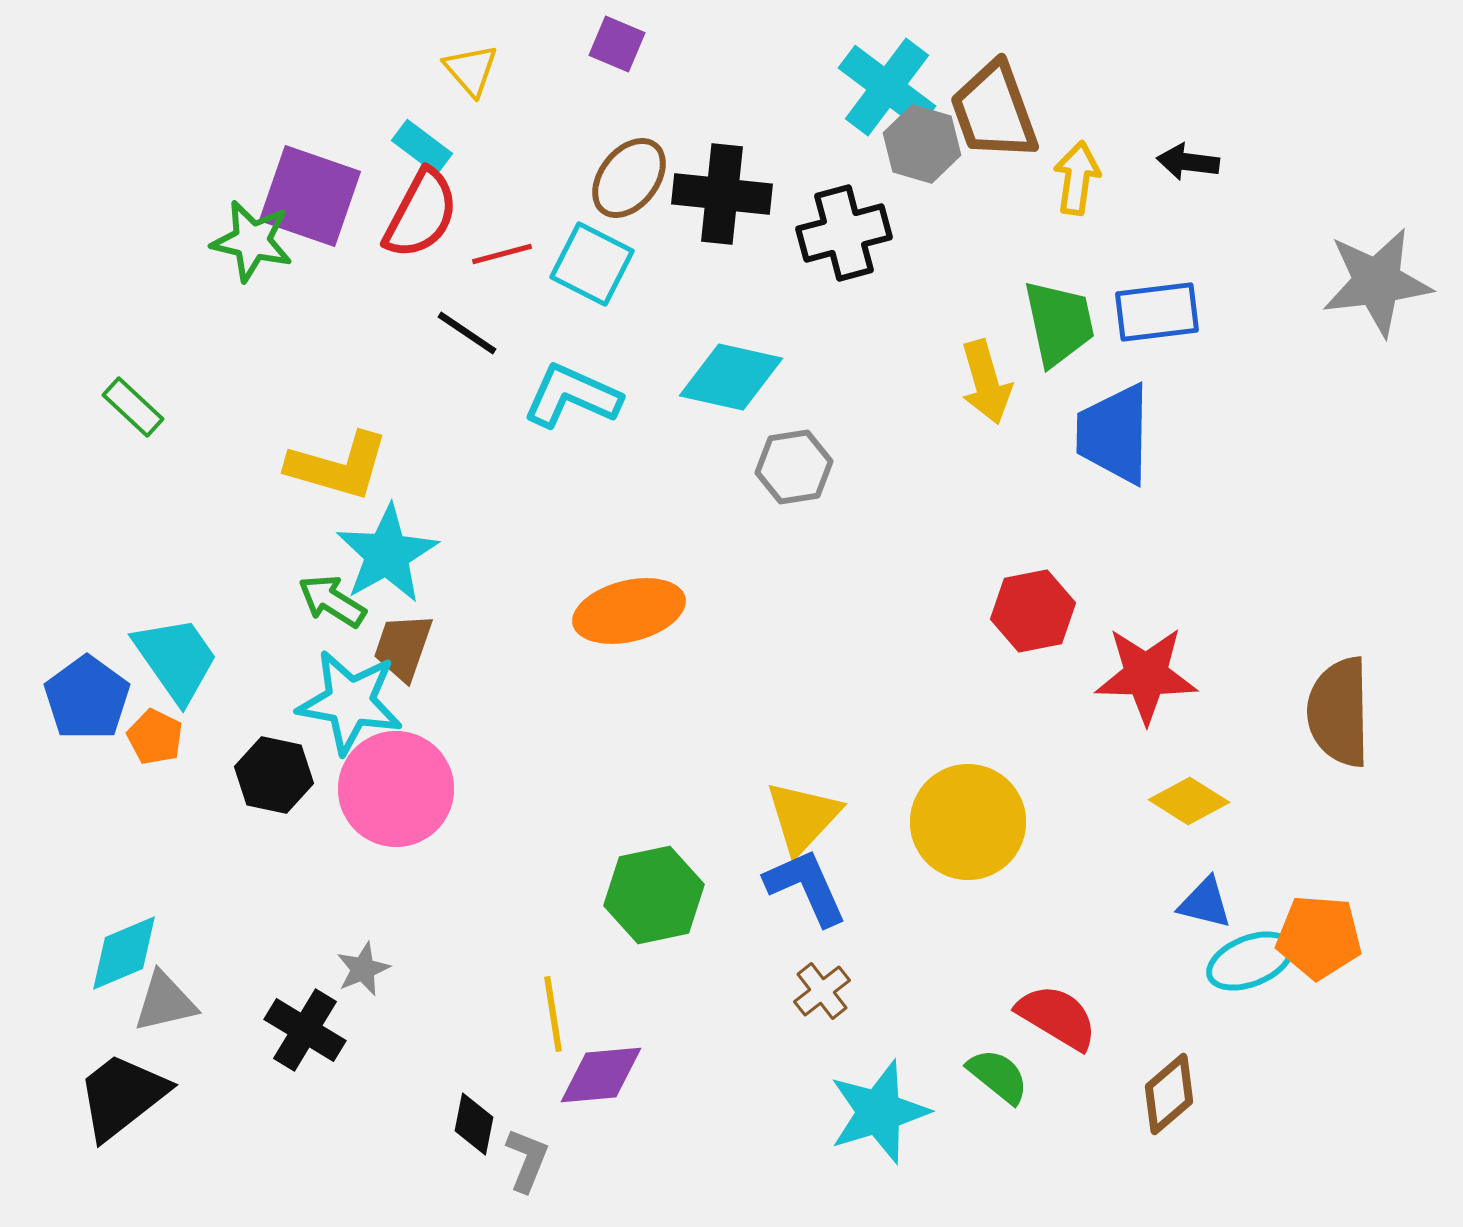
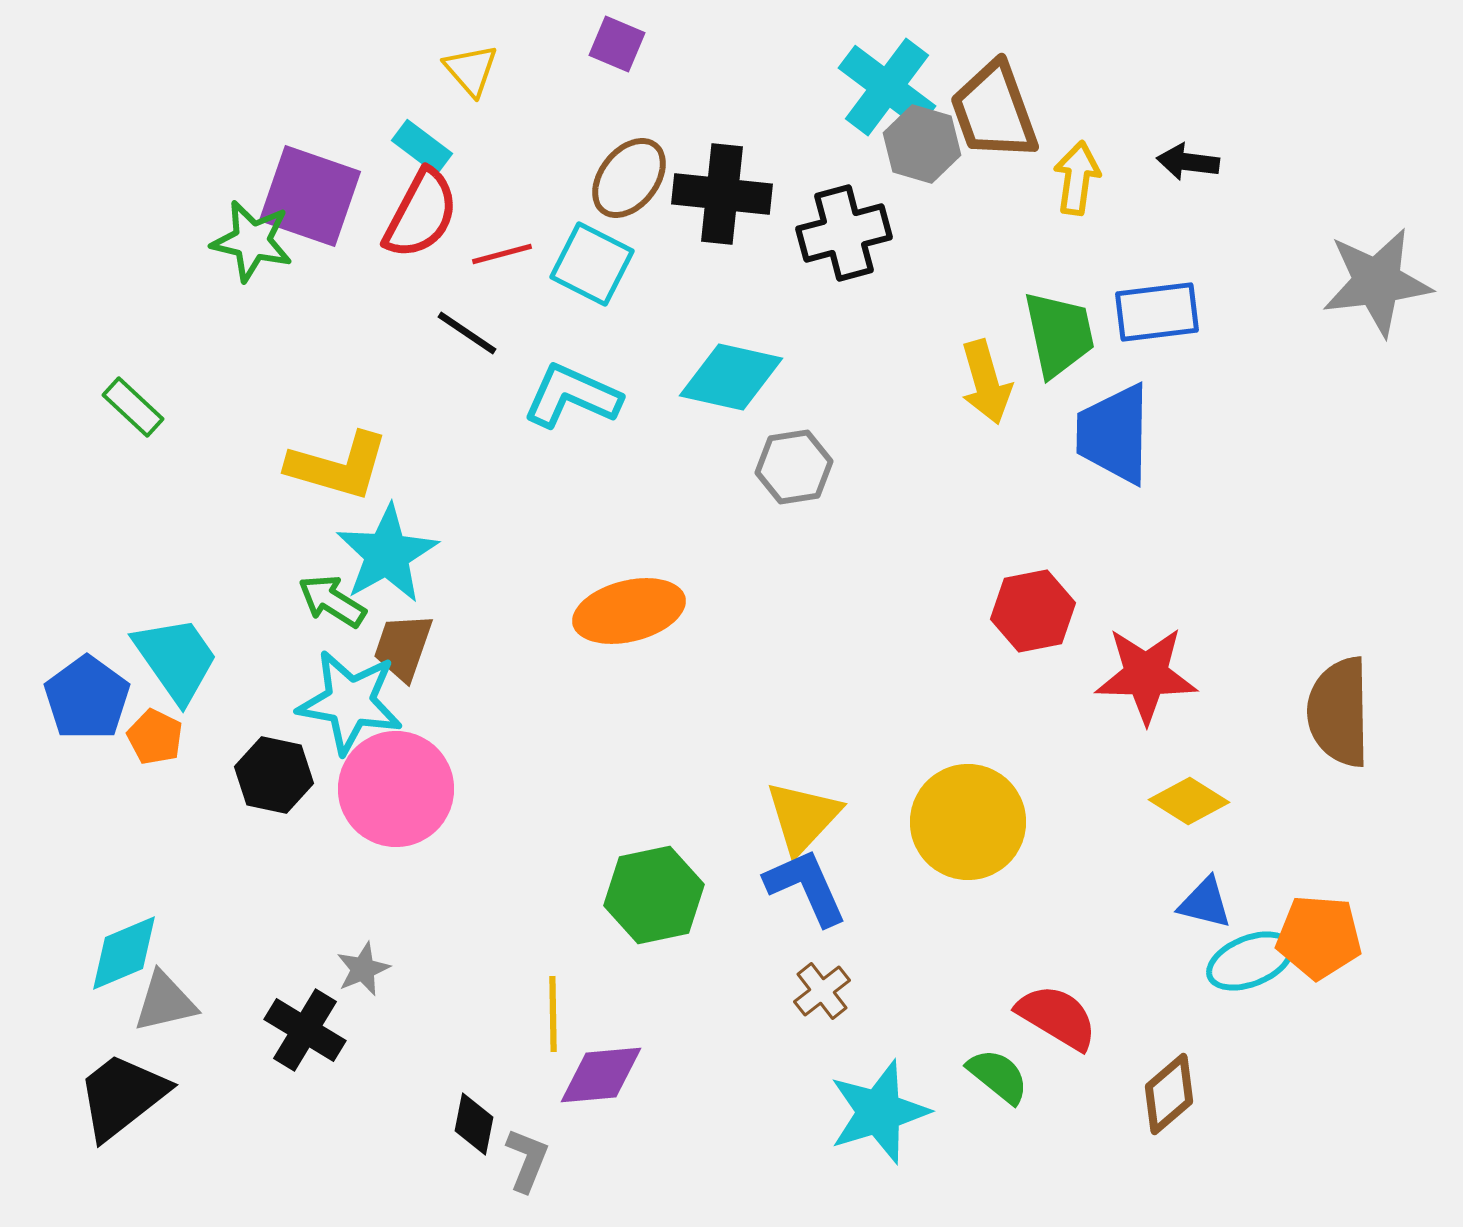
green trapezoid at (1059, 323): moved 11 px down
yellow line at (553, 1014): rotated 8 degrees clockwise
